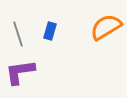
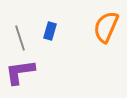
orange semicircle: rotated 36 degrees counterclockwise
gray line: moved 2 px right, 4 px down
